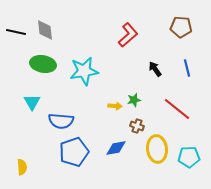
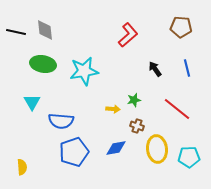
yellow arrow: moved 2 px left, 3 px down
